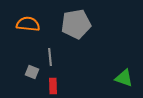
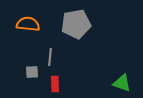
gray line: rotated 12 degrees clockwise
gray square: rotated 24 degrees counterclockwise
green triangle: moved 2 px left, 5 px down
red rectangle: moved 2 px right, 2 px up
